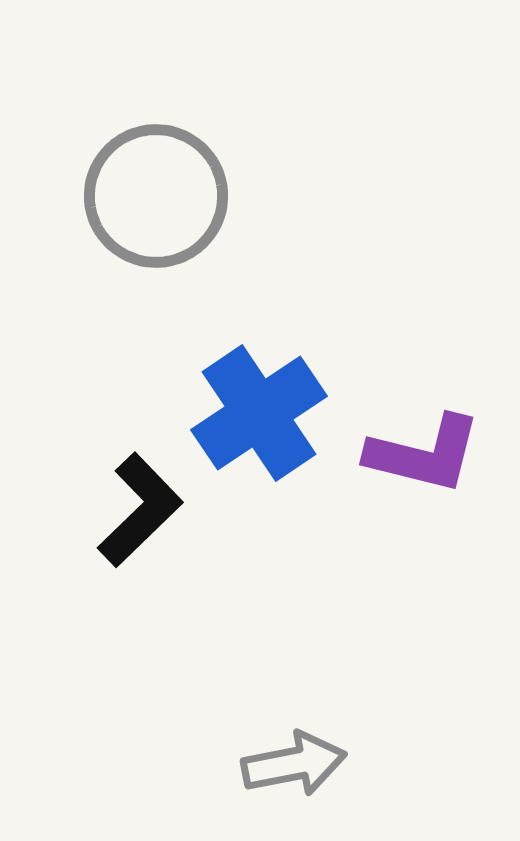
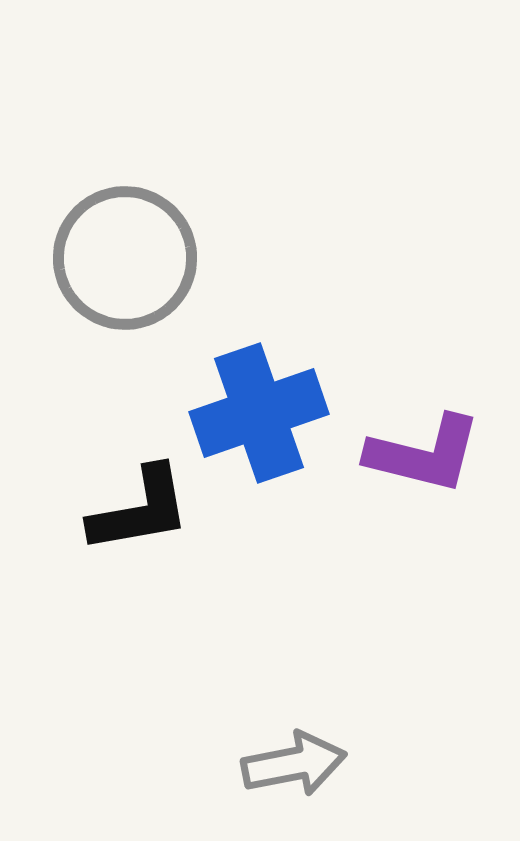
gray circle: moved 31 px left, 62 px down
blue cross: rotated 15 degrees clockwise
black L-shape: rotated 34 degrees clockwise
